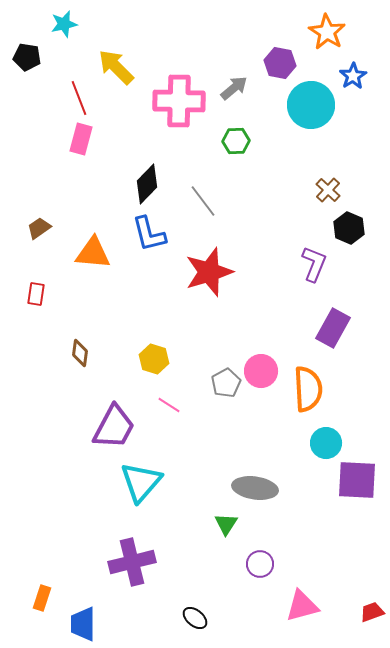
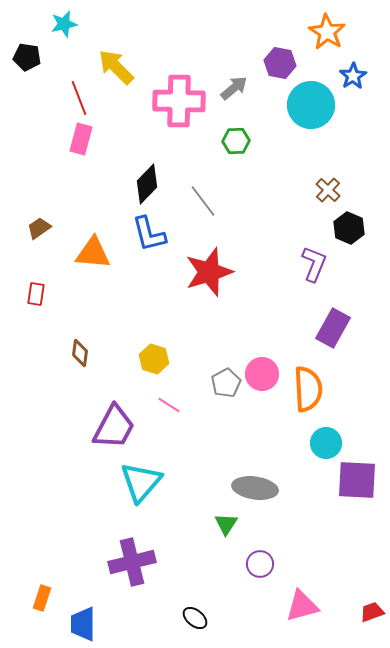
pink circle at (261, 371): moved 1 px right, 3 px down
